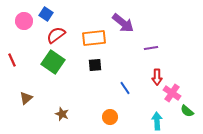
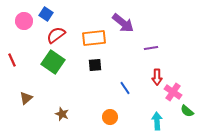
pink cross: moved 1 px right, 1 px up
